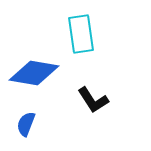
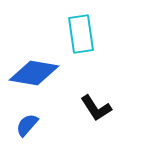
black L-shape: moved 3 px right, 8 px down
blue semicircle: moved 1 px right, 1 px down; rotated 20 degrees clockwise
